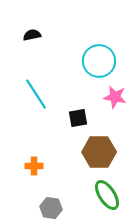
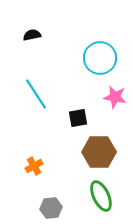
cyan circle: moved 1 px right, 3 px up
orange cross: rotated 30 degrees counterclockwise
green ellipse: moved 6 px left, 1 px down; rotated 8 degrees clockwise
gray hexagon: rotated 15 degrees counterclockwise
